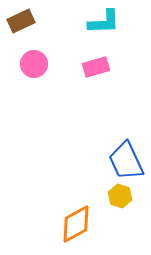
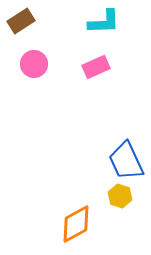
brown rectangle: rotated 8 degrees counterclockwise
pink rectangle: rotated 8 degrees counterclockwise
